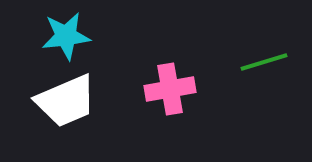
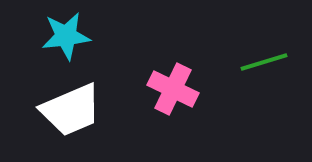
pink cross: moved 3 px right; rotated 36 degrees clockwise
white trapezoid: moved 5 px right, 9 px down
